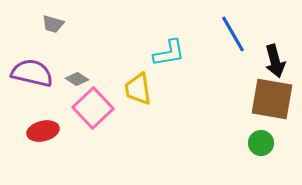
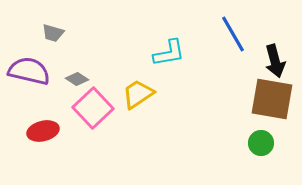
gray trapezoid: moved 9 px down
purple semicircle: moved 3 px left, 2 px up
yellow trapezoid: moved 5 px down; rotated 64 degrees clockwise
